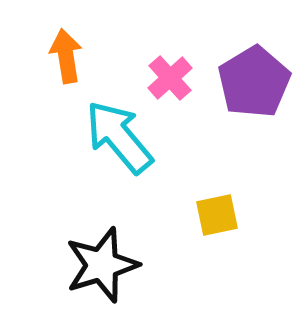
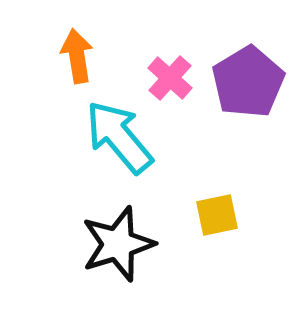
orange arrow: moved 11 px right
pink cross: rotated 6 degrees counterclockwise
purple pentagon: moved 6 px left
black star: moved 16 px right, 21 px up
